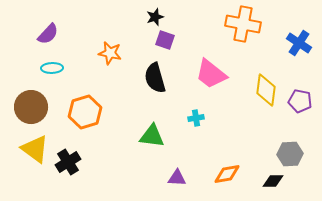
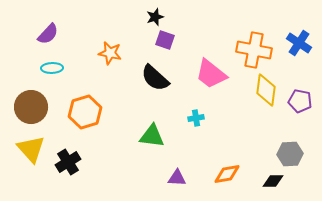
orange cross: moved 11 px right, 26 px down
black semicircle: rotated 32 degrees counterclockwise
yellow triangle: moved 4 px left; rotated 12 degrees clockwise
